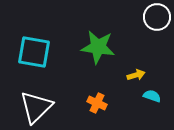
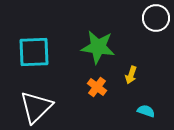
white circle: moved 1 px left, 1 px down
cyan square: rotated 12 degrees counterclockwise
yellow arrow: moved 5 px left; rotated 126 degrees clockwise
cyan semicircle: moved 6 px left, 15 px down
orange cross: moved 16 px up; rotated 12 degrees clockwise
